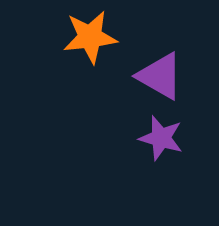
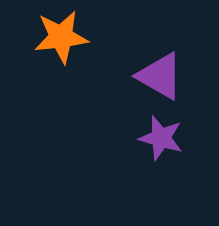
orange star: moved 29 px left
